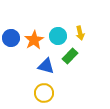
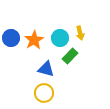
cyan circle: moved 2 px right, 2 px down
blue triangle: moved 3 px down
